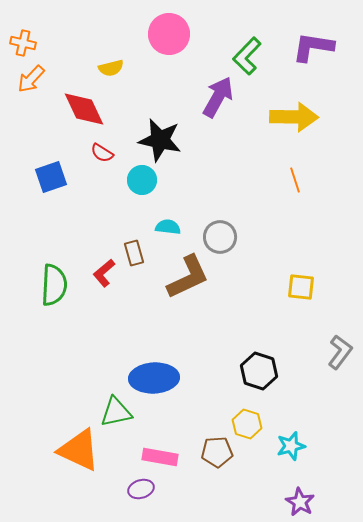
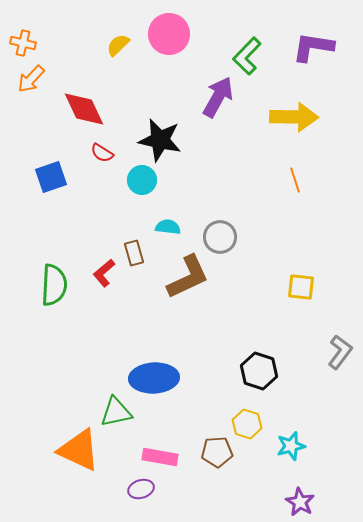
yellow semicircle: moved 7 px right, 23 px up; rotated 150 degrees clockwise
